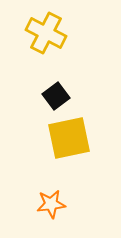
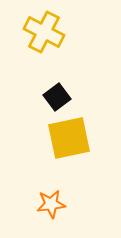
yellow cross: moved 2 px left, 1 px up
black square: moved 1 px right, 1 px down
